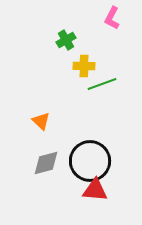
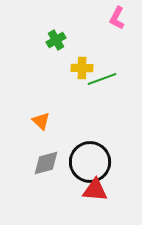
pink L-shape: moved 5 px right
green cross: moved 10 px left
yellow cross: moved 2 px left, 2 px down
green line: moved 5 px up
black circle: moved 1 px down
